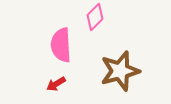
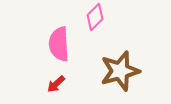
pink semicircle: moved 2 px left, 1 px up
red arrow: rotated 12 degrees counterclockwise
